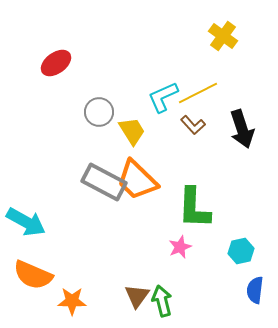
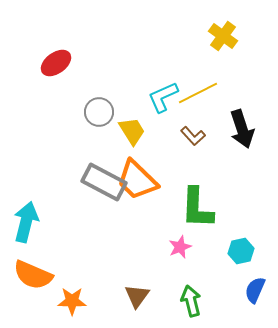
brown L-shape: moved 11 px down
green L-shape: moved 3 px right
cyan arrow: rotated 105 degrees counterclockwise
blue semicircle: rotated 16 degrees clockwise
green arrow: moved 29 px right
